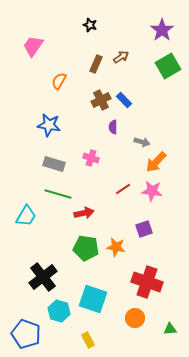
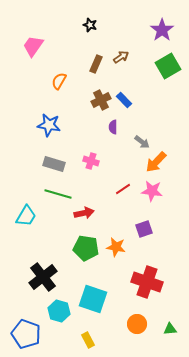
gray arrow: rotated 21 degrees clockwise
pink cross: moved 3 px down
orange circle: moved 2 px right, 6 px down
